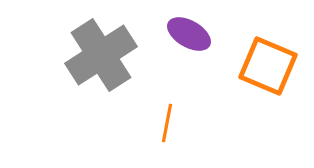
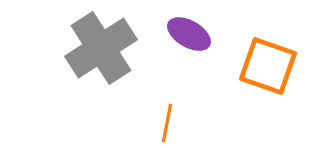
gray cross: moved 7 px up
orange square: rotated 4 degrees counterclockwise
